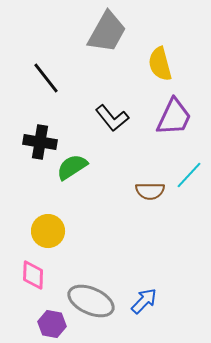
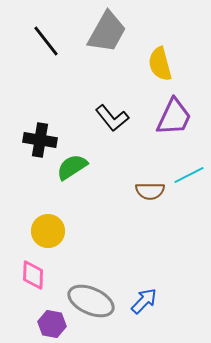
black line: moved 37 px up
black cross: moved 2 px up
cyan line: rotated 20 degrees clockwise
